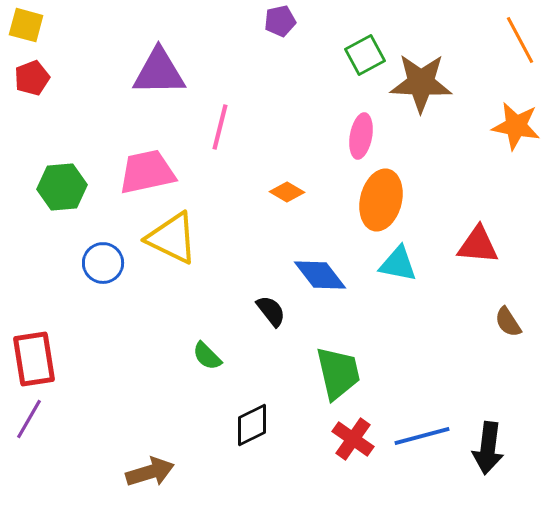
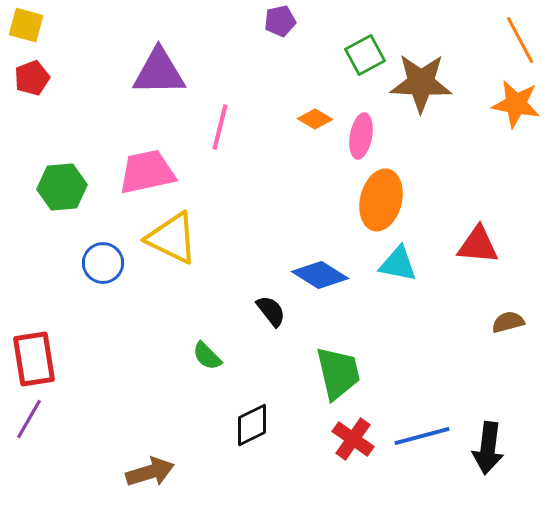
orange star: moved 22 px up
orange diamond: moved 28 px right, 73 px up
blue diamond: rotated 20 degrees counterclockwise
brown semicircle: rotated 108 degrees clockwise
